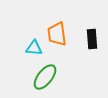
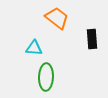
orange trapezoid: moved 16 px up; rotated 135 degrees clockwise
green ellipse: moved 1 px right; rotated 36 degrees counterclockwise
